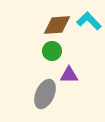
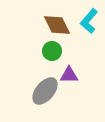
cyan L-shape: rotated 95 degrees counterclockwise
brown diamond: rotated 68 degrees clockwise
gray ellipse: moved 3 px up; rotated 16 degrees clockwise
